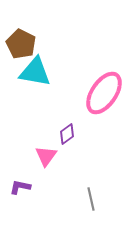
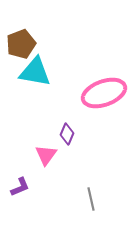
brown pentagon: rotated 24 degrees clockwise
pink ellipse: rotated 36 degrees clockwise
purple diamond: rotated 30 degrees counterclockwise
pink triangle: moved 1 px up
purple L-shape: rotated 145 degrees clockwise
